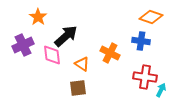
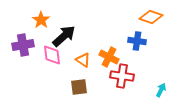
orange star: moved 3 px right, 3 px down
black arrow: moved 2 px left
blue cross: moved 4 px left
purple cross: rotated 15 degrees clockwise
orange cross: moved 1 px left, 4 px down
orange triangle: moved 1 px right, 4 px up
red cross: moved 23 px left, 1 px up
brown square: moved 1 px right, 1 px up
